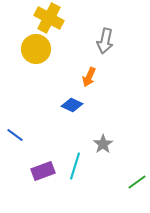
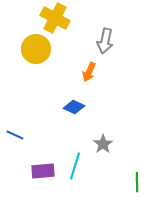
yellow cross: moved 6 px right
orange arrow: moved 5 px up
blue diamond: moved 2 px right, 2 px down
blue line: rotated 12 degrees counterclockwise
purple rectangle: rotated 15 degrees clockwise
green line: rotated 54 degrees counterclockwise
